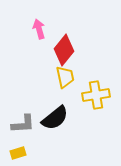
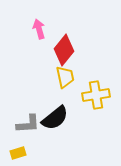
gray L-shape: moved 5 px right
